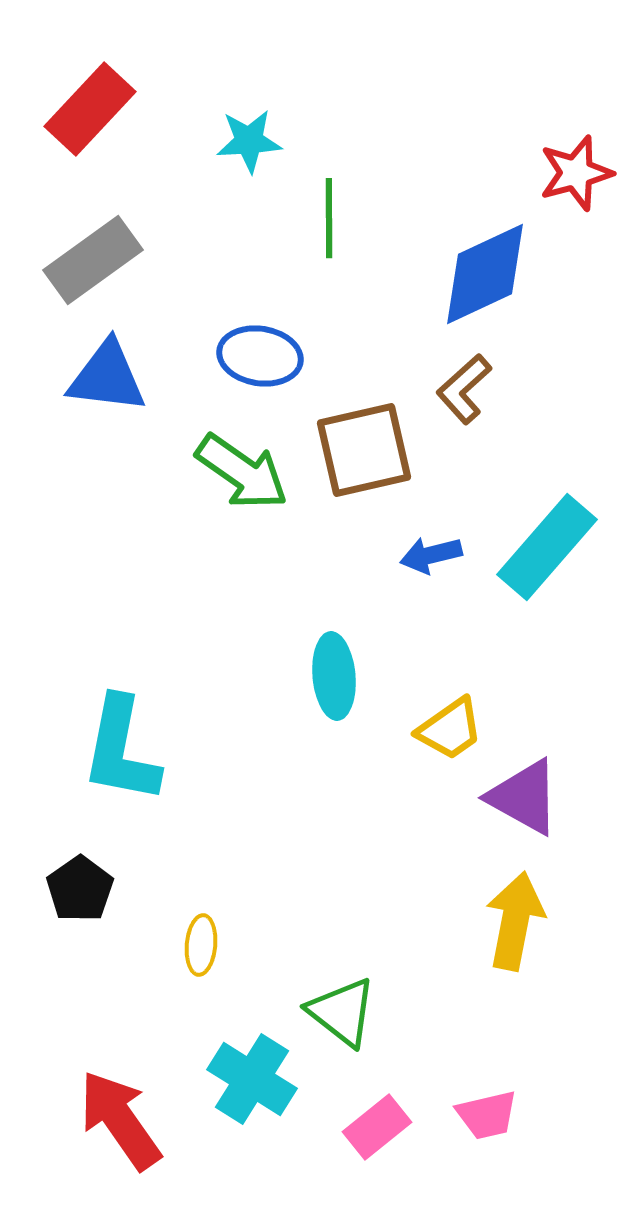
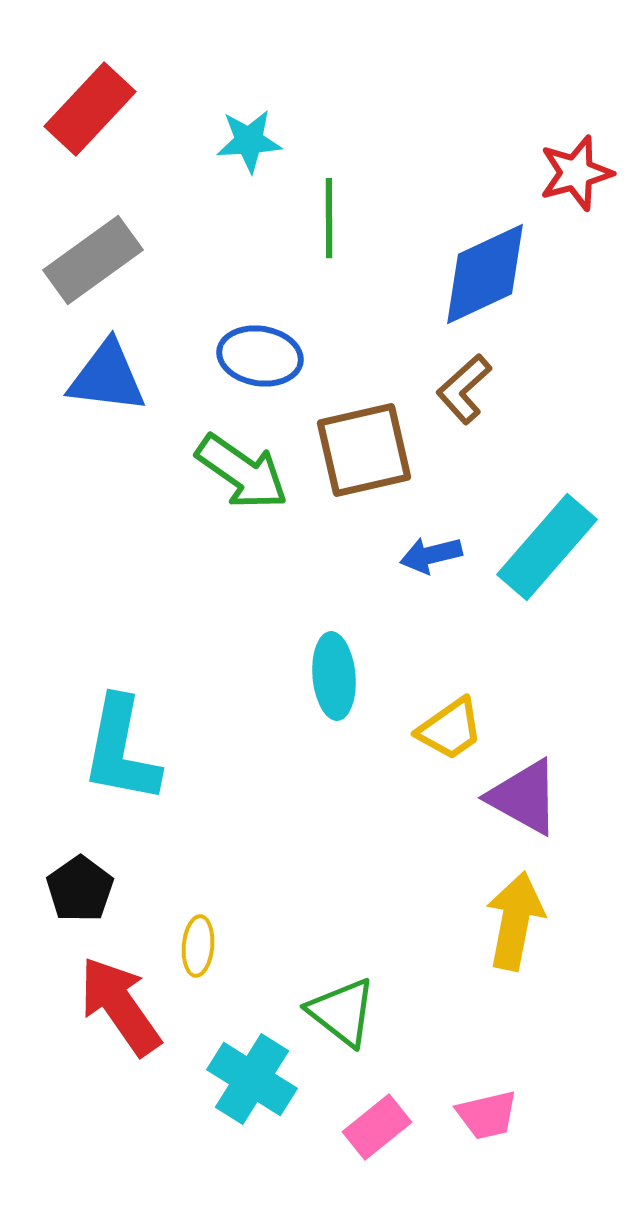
yellow ellipse: moved 3 px left, 1 px down
red arrow: moved 114 px up
